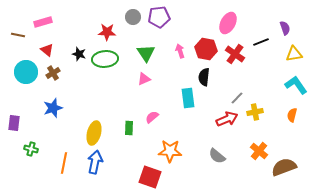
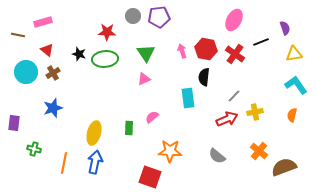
gray circle: moved 1 px up
pink ellipse: moved 6 px right, 3 px up
pink arrow: moved 2 px right
gray line: moved 3 px left, 2 px up
green cross: moved 3 px right
